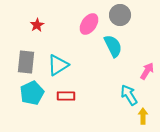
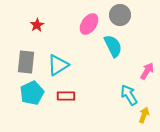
yellow arrow: moved 1 px right, 1 px up; rotated 21 degrees clockwise
